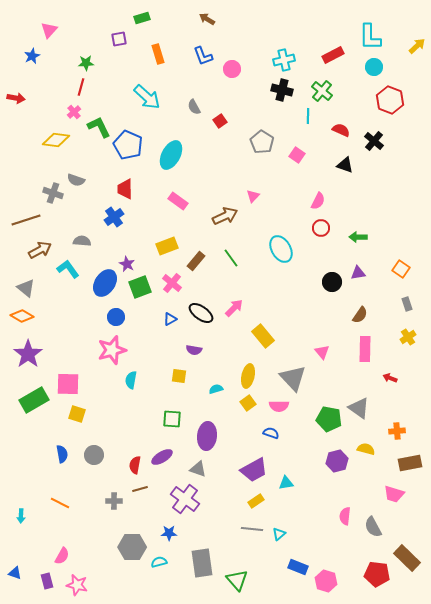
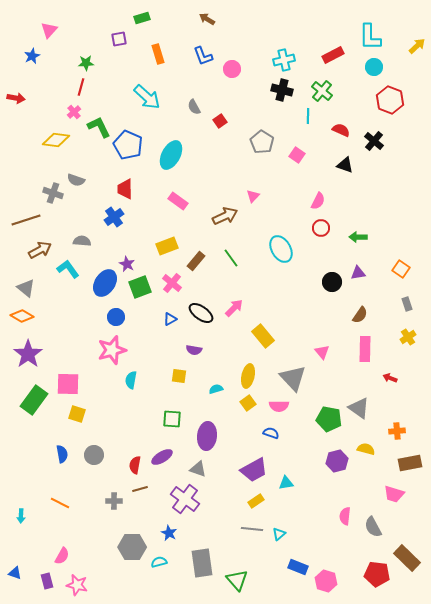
green rectangle at (34, 400): rotated 24 degrees counterclockwise
blue star at (169, 533): rotated 28 degrees clockwise
